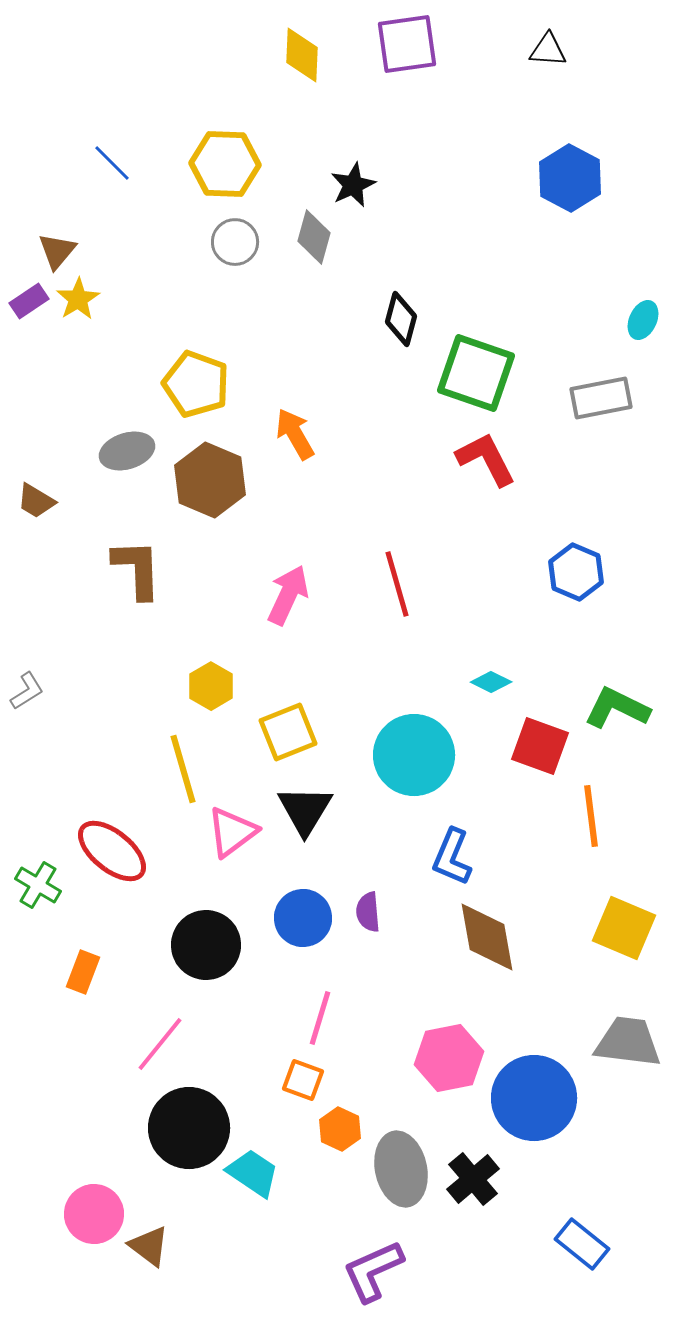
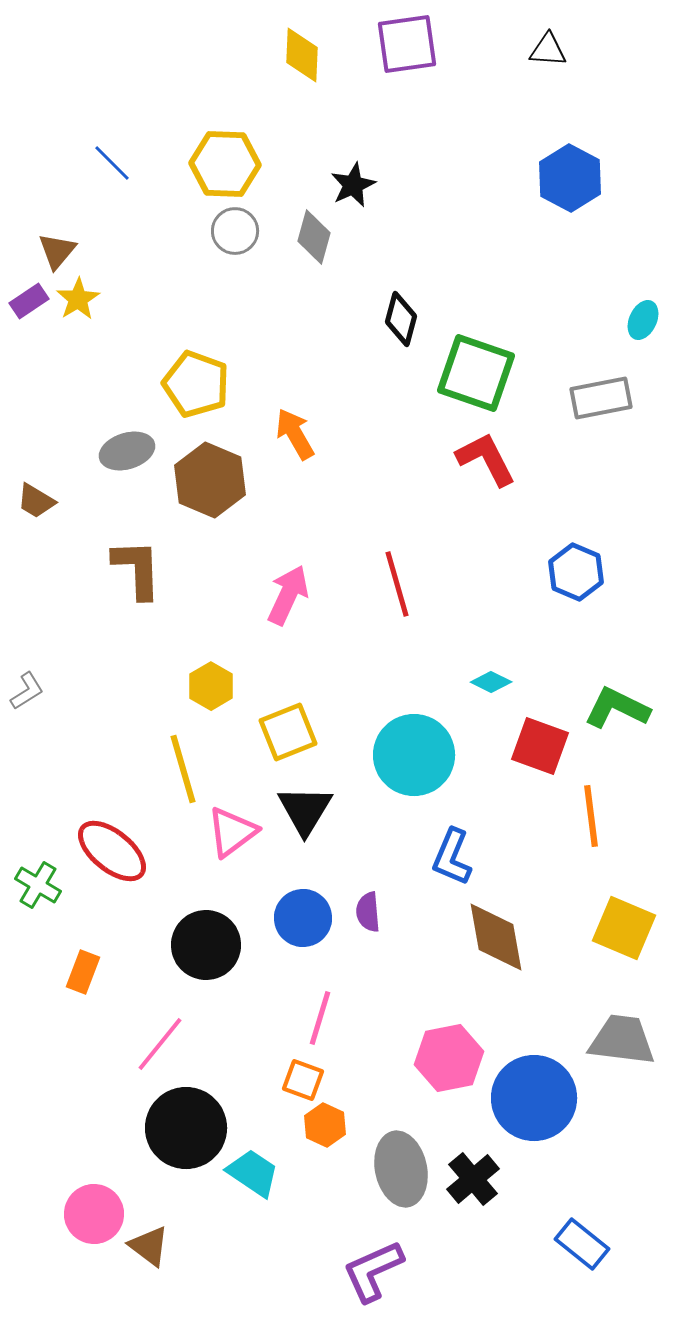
gray circle at (235, 242): moved 11 px up
brown diamond at (487, 937): moved 9 px right
gray trapezoid at (628, 1042): moved 6 px left, 2 px up
black circle at (189, 1128): moved 3 px left
orange hexagon at (340, 1129): moved 15 px left, 4 px up
